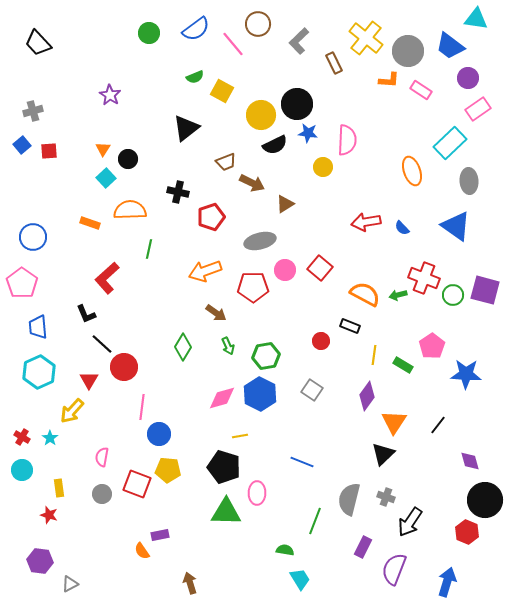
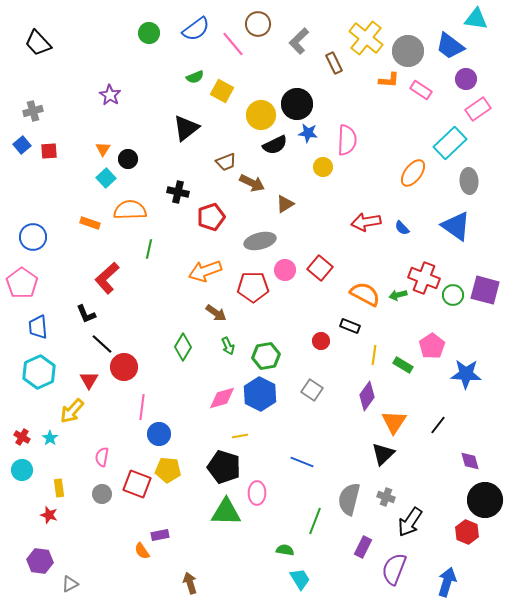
purple circle at (468, 78): moved 2 px left, 1 px down
orange ellipse at (412, 171): moved 1 px right, 2 px down; rotated 56 degrees clockwise
